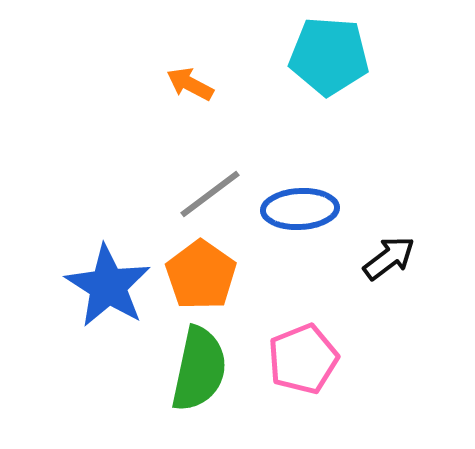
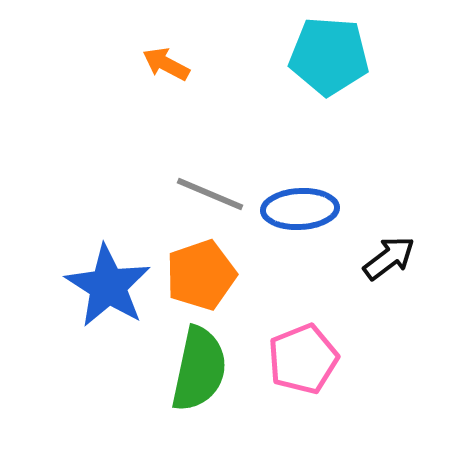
orange arrow: moved 24 px left, 20 px up
gray line: rotated 60 degrees clockwise
orange pentagon: rotated 18 degrees clockwise
